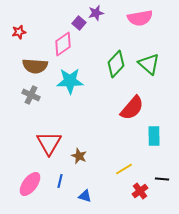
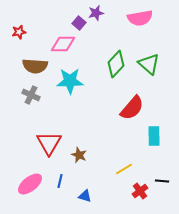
pink diamond: rotated 35 degrees clockwise
brown star: moved 1 px up
black line: moved 2 px down
pink ellipse: rotated 15 degrees clockwise
